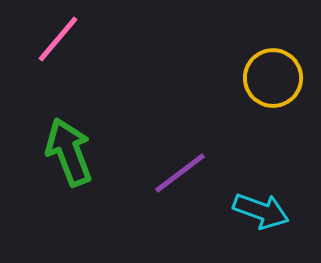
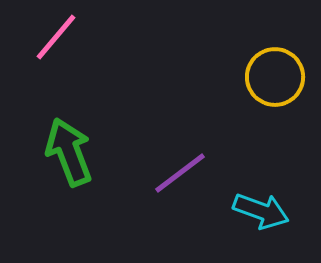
pink line: moved 2 px left, 2 px up
yellow circle: moved 2 px right, 1 px up
